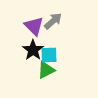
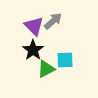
cyan square: moved 16 px right, 5 px down
green triangle: moved 1 px up
